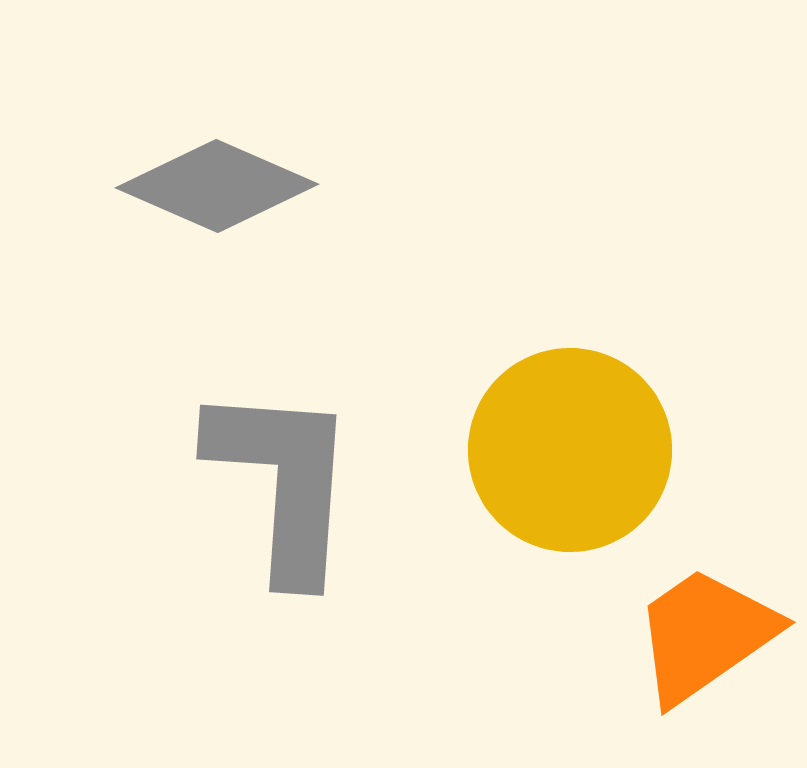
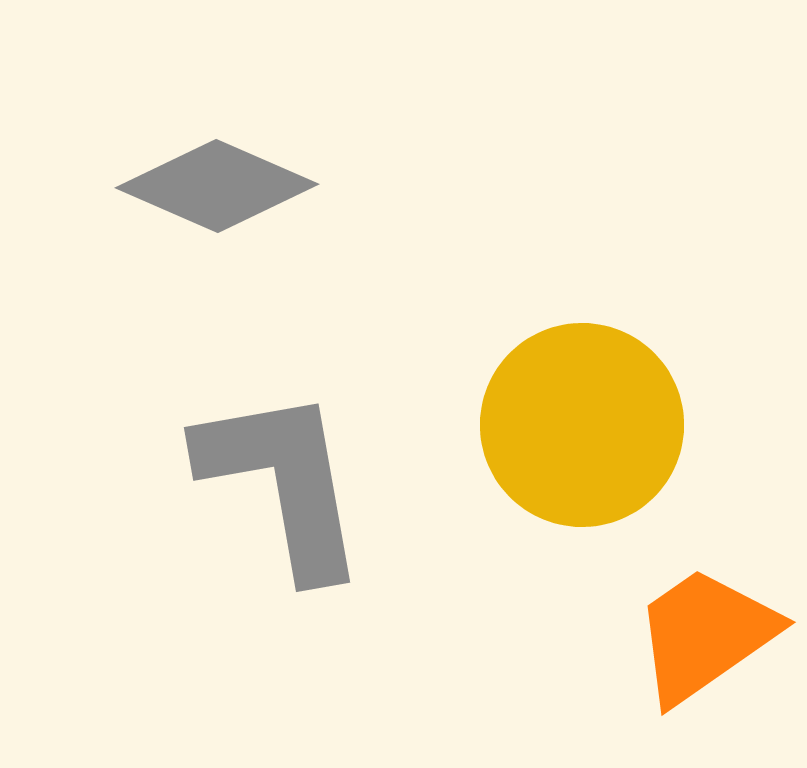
yellow circle: moved 12 px right, 25 px up
gray L-shape: rotated 14 degrees counterclockwise
